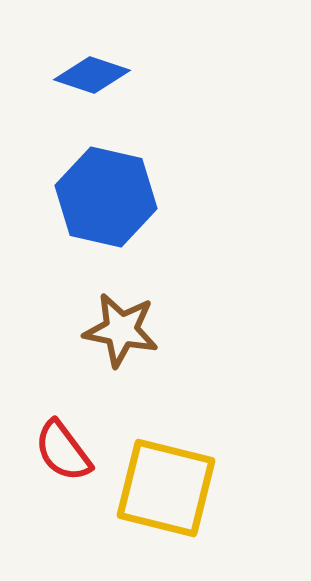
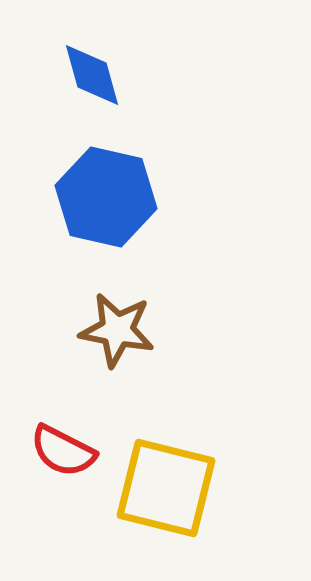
blue diamond: rotated 56 degrees clockwise
brown star: moved 4 px left
red semicircle: rotated 26 degrees counterclockwise
